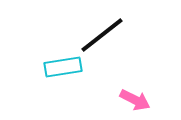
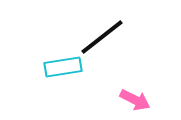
black line: moved 2 px down
